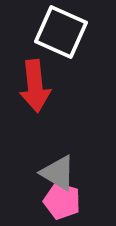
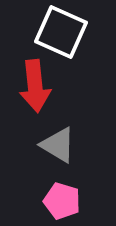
gray triangle: moved 28 px up
